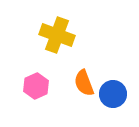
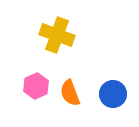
orange semicircle: moved 14 px left, 10 px down
